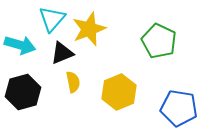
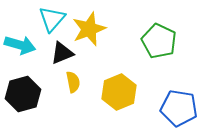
black hexagon: moved 2 px down
